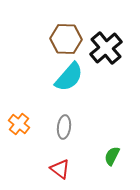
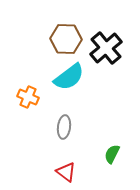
cyan semicircle: rotated 12 degrees clockwise
orange cross: moved 9 px right, 27 px up; rotated 15 degrees counterclockwise
green semicircle: moved 2 px up
red triangle: moved 6 px right, 3 px down
